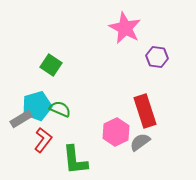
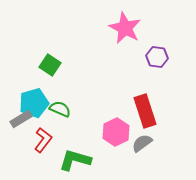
green square: moved 1 px left
cyan pentagon: moved 3 px left, 3 px up
gray semicircle: moved 2 px right, 1 px down
green L-shape: rotated 112 degrees clockwise
